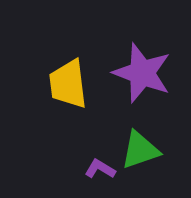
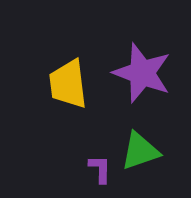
green triangle: moved 1 px down
purple L-shape: rotated 60 degrees clockwise
